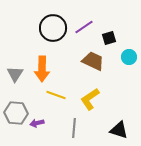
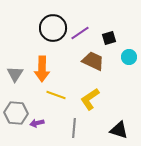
purple line: moved 4 px left, 6 px down
